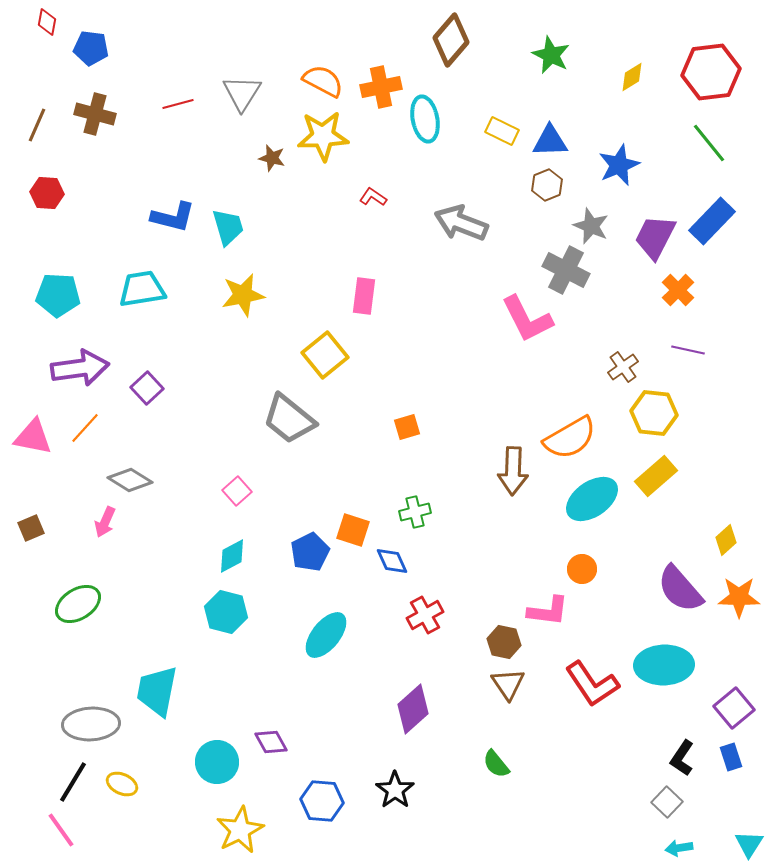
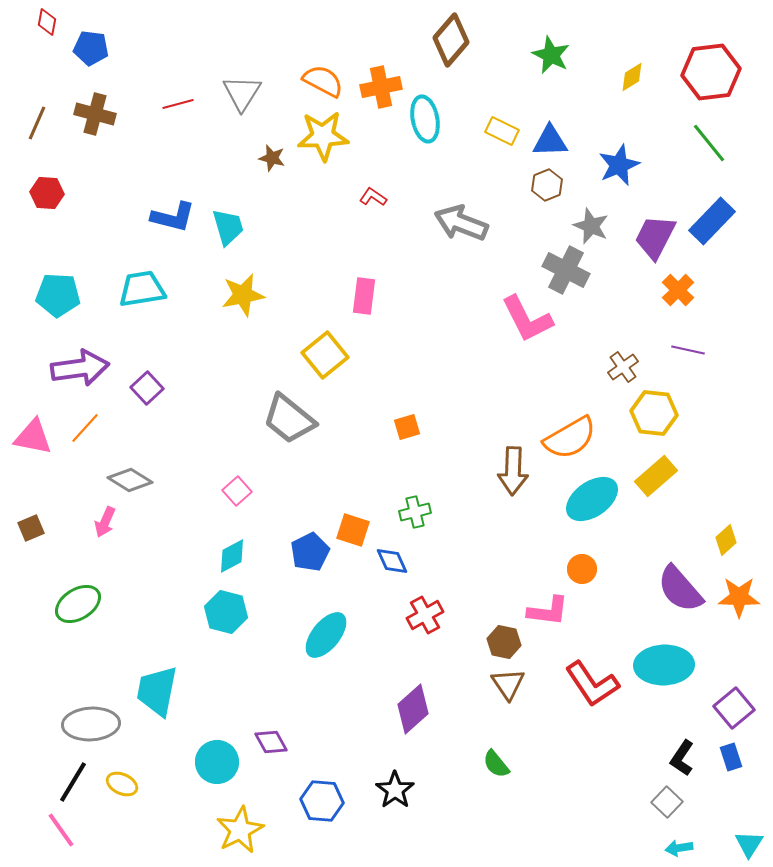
brown line at (37, 125): moved 2 px up
